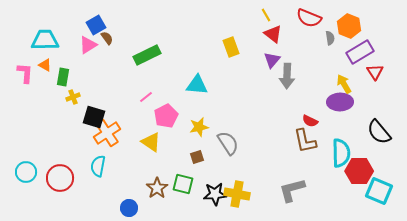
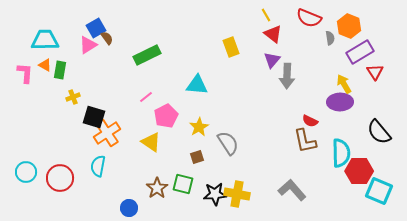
blue square at (96, 25): moved 3 px down
green rectangle at (63, 77): moved 3 px left, 7 px up
yellow star at (199, 127): rotated 18 degrees counterclockwise
gray L-shape at (292, 190): rotated 64 degrees clockwise
